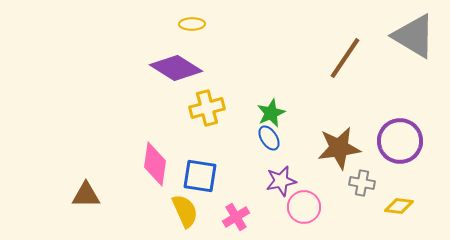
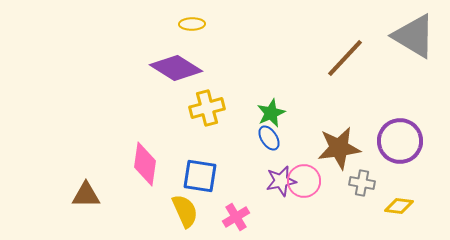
brown line: rotated 9 degrees clockwise
pink diamond: moved 10 px left
pink circle: moved 26 px up
